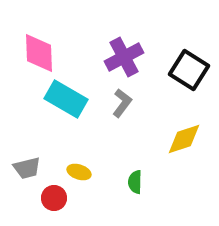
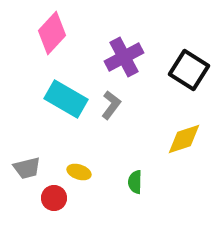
pink diamond: moved 13 px right, 20 px up; rotated 45 degrees clockwise
gray L-shape: moved 11 px left, 2 px down
